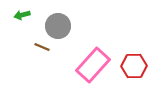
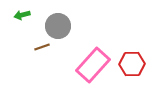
brown line: rotated 42 degrees counterclockwise
red hexagon: moved 2 px left, 2 px up
